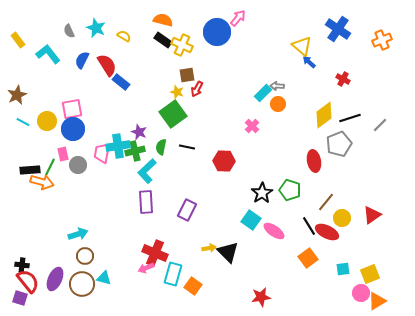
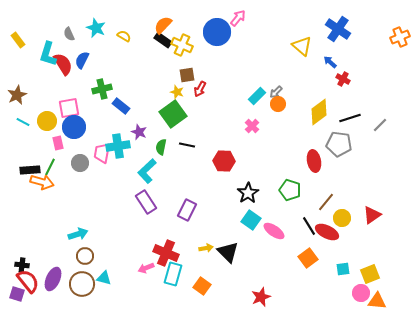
orange semicircle at (163, 20): moved 5 px down; rotated 60 degrees counterclockwise
gray semicircle at (69, 31): moved 3 px down
orange cross at (382, 40): moved 18 px right, 3 px up
cyan L-shape at (48, 54): rotated 125 degrees counterclockwise
blue arrow at (309, 62): moved 21 px right
red semicircle at (107, 65): moved 44 px left, 1 px up
blue rectangle at (121, 82): moved 24 px down
gray arrow at (277, 86): moved 1 px left, 6 px down; rotated 48 degrees counterclockwise
red arrow at (197, 89): moved 3 px right
cyan rectangle at (263, 93): moved 6 px left, 3 px down
pink square at (72, 109): moved 3 px left, 1 px up
yellow diamond at (324, 115): moved 5 px left, 3 px up
blue circle at (73, 129): moved 1 px right, 2 px up
gray pentagon at (339, 144): rotated 30 degrees clockwise
black line at (187, 147): moved 2 px up
green cross at (135, 151): moved 33 px left, 62 px up
pink rectangle at (63, 154): moved 5 px left, 11 px up
gray circle at (78, 165): moved 2 px right, 2 px up
black star at (262, 193): moved 14 px left
purple rectangle at (146, 202): rotated 30 degrees counterclockwise
yellow arrow at (209, 248): moved 3 px left
red cross at (155, 253): moved 11 px right
purple ellipse at (55, 279): moved 2 px left
orange square at (193, 286): moved 9 px right
red star at (261, 297): rotated 12 degrees counterclockwise
purple square at (20, 298): moved 3 px left, 4 px up
orange triangle at (377, 301): rotated 36 degrees clockwise
